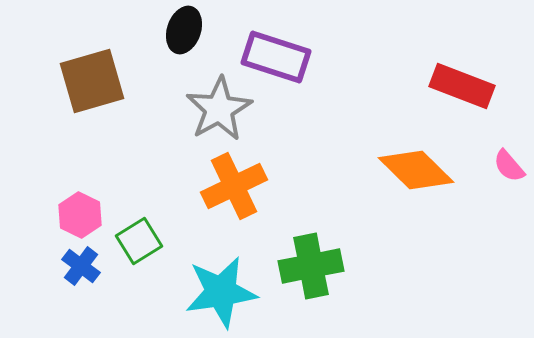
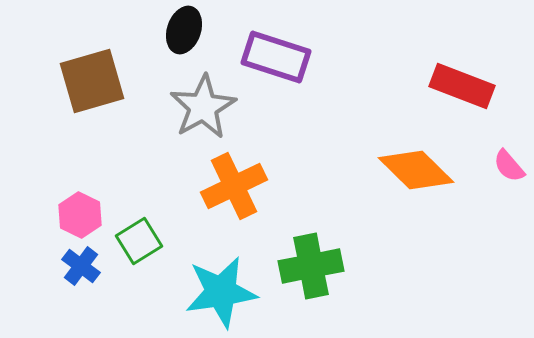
gray star: moved 16 px left, 2 px up
